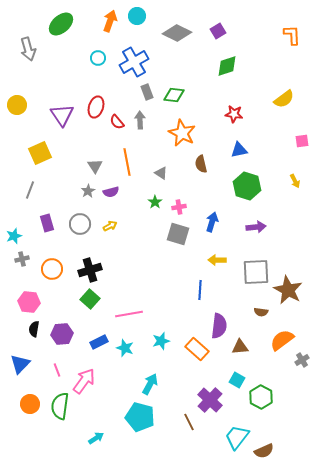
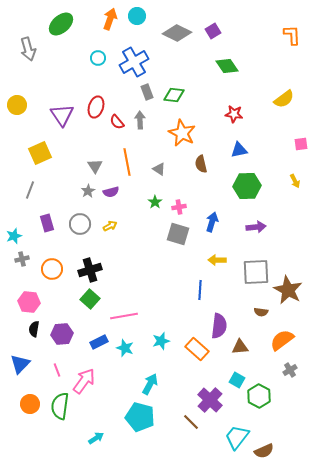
orange arrow at (110, 21): moved 2 px up
purple square at (218, 31): moved 5 px left
green diamond at (227, 66): rotated 75 degrees clockwise
pink square at (302, 141): moved 1 px left, 3 px down
gray triangle at (161, 173): moved 2 px left, 4 px up
green hexagon at (247, 186): rotated 20 degrees counterclockwise
pink line at (129, 314): moved 5 px left, 2 px down
gray cross at (302, 360): moved 12 px left, 10 px down
green hexagon at (261, 397): moved 2 px left, 1 px up
brown line at (189, 422): moved 2 px right; rotated 18 degrees counterclockwise
